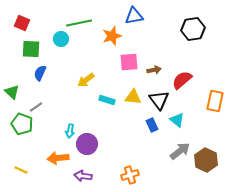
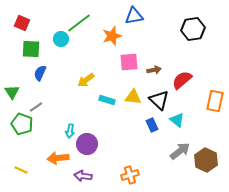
green line: rotated 25 degrees counterclockwise
green triangle: rotated 14 degrees clockwise
black triangle: rotated 10 degrees counterclockwise
